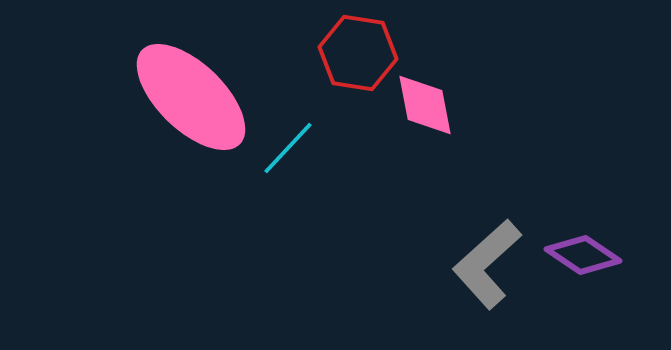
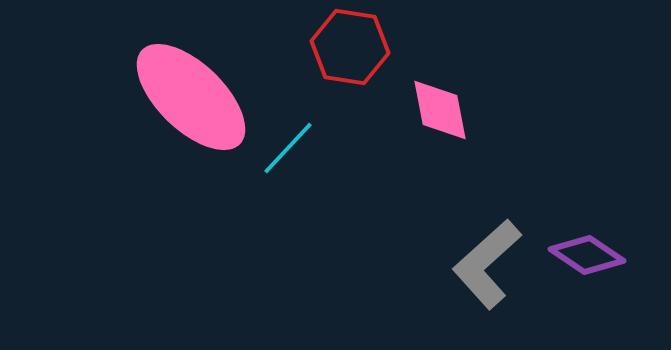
red hexagon: moved 8 px left, 6 px up
pink diamond: moved 15 px right, 5 px down
purple diamond: moved 4 px right
